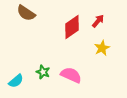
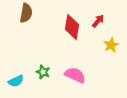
brown semicircle: rotated 114 degrees counterclockwise
red diamond: rotated 45 degrees counterclockwise
yellow star: moved 9 px right, 3 px up
pink semicircle: moved 4 px right
cyan semicircle: rotated 14 degrees clockwise
